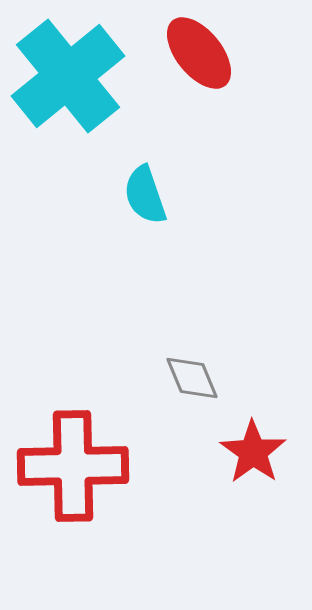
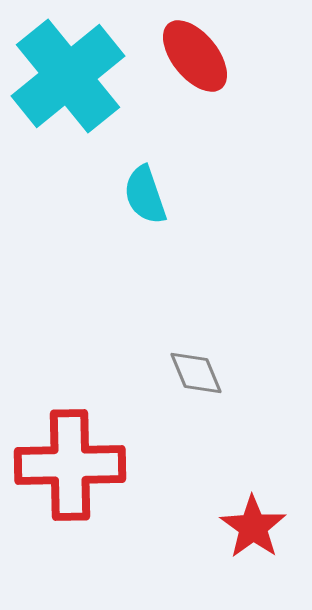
red ellipse: moved 4 px left, 3 px down
gray diamond: moved 4 px right, 5 px up
red star: moved 75 px down
red cross: moved 3 px left, 1 px up
